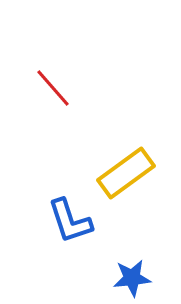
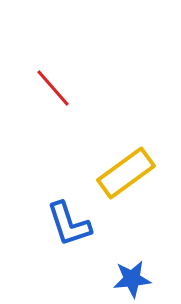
blue L-shape: moved 1 px left, 3 px down
blue star: moved 1 px down
